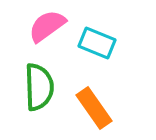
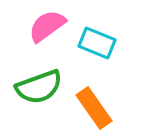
green semicircle: rotated 72 degrees clockwise
